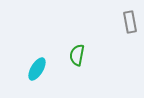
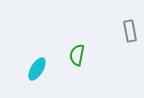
gray rectangle: moved 9 px down
